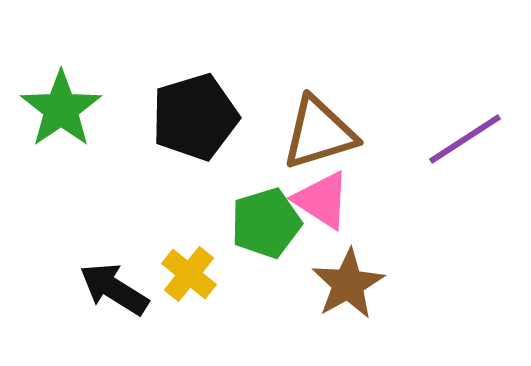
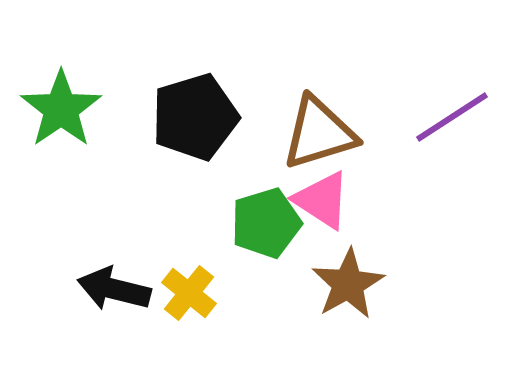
purple line: moved 13 px left, 22 px up
yellow cross: moved 19 px down
black arrow: rotated 18 degrees counterclockwise
